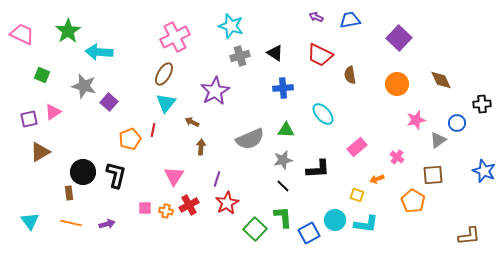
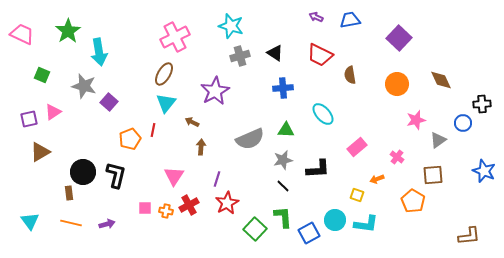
cyan arrow at (99, 52): rotated 104 degrees counterclockwise
blue circle at (457, 123): moved 6 px right
